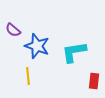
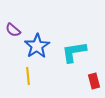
blue star: rotated 20 degrees clockwise
red rectangle: rotated 21 degrees counterclockwise
